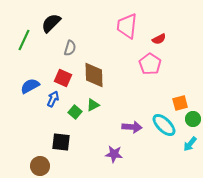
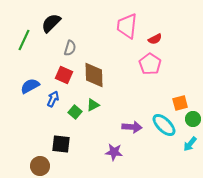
red semicircle: moved 4 px left
red square: moved 1 px right, 3 px up
black square: moved 2 px down
purple star: moved 2 px up
